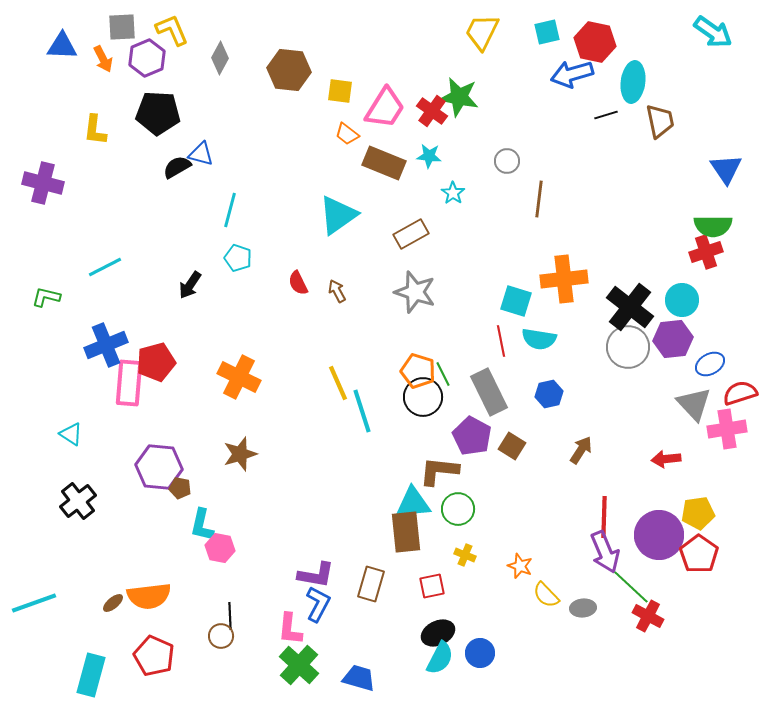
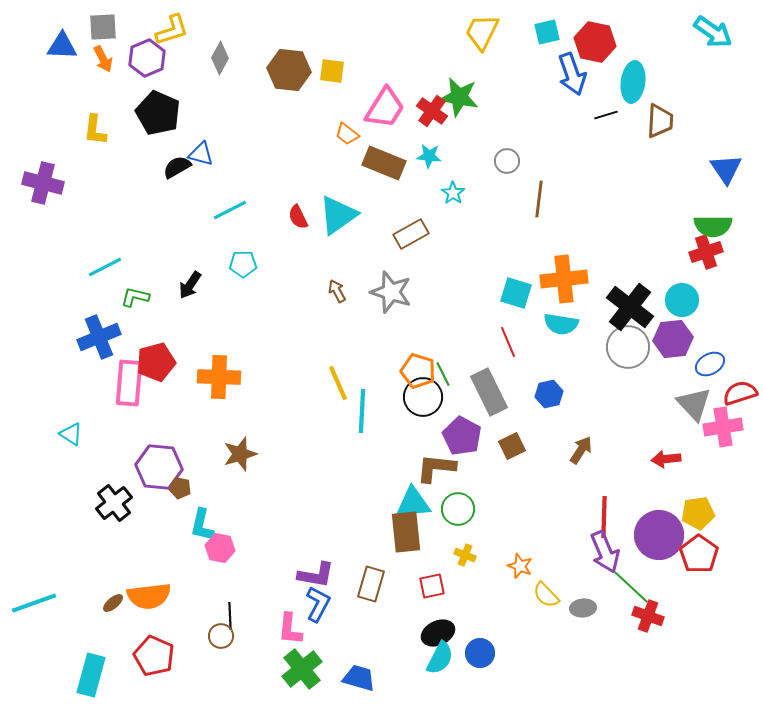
gray square at (122, 27): moved 19 px left
yellow L-shape at (172, 30): rotated 96 degrees clockwise
blue arrow at (572, 74): rotated 93 degrees counterclockwise
yellow square at (340, 91): moved 8 px left, 20 px up
black pentagon at (158, 113): rotated 21 degrees clockwise
brown trapezoid at (660, 121): rotated 15 degrees clockwise
cyan line at (230, 210): rotated 48 degrees clockwise
cyan pentagon at (238, 258): moved 5 px right, 6 px down; rotated 20 degrees counterclockwise
red semicircle at (298, 283): moved 66 px up
gray star at (415, 292): moved 24 px left
green L-shape at (46, 297): moved 89 px right
cyan square at (516, 301): moved 8 px up
cyan semicircle at (539, 339): moved 22 px right, 15 px up
red line at (501, 341): moved 7 px right, 1 px down; rotated 12 degrees counterclockwise
blue cross at (106, 345): moved 7 px left, 8 px up
orange cross at (239, 377): moved 20 px left; rotated 24 degrees counterclockwise
cyan line at (362, 411): rotated 21 degrees clockwise
pink cross at (727, 429): moved 4 px left, 2 px up
purple pentagon at (472, 436): moved 10 px left
brown square at (512, 446): rotated 32 degrees clockwise
brown L-shape at (439, 471): moved 3 px left, 3 px up
black cross at (78, 501): moved 36 px right, 2 px down
red cross at (648, 616): rotated 8 degrees counterclockwise
green cross at (299, 665): moved 3 px right, 4 px down; rotated 9 degrees clockwise
